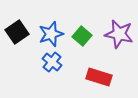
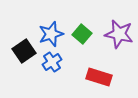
black square: moved 7 px right, 19 px down
green square: moved 2 px up
blue cross: rotated 18 degrees clockwise
